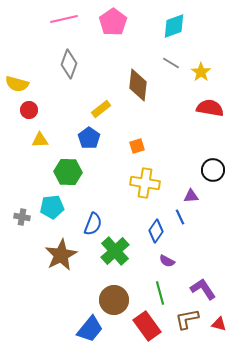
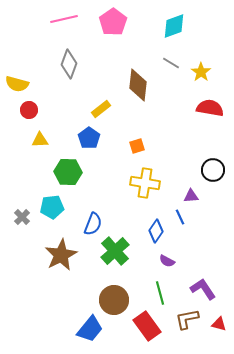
gray cross: rotated 35 degrees clockwise
